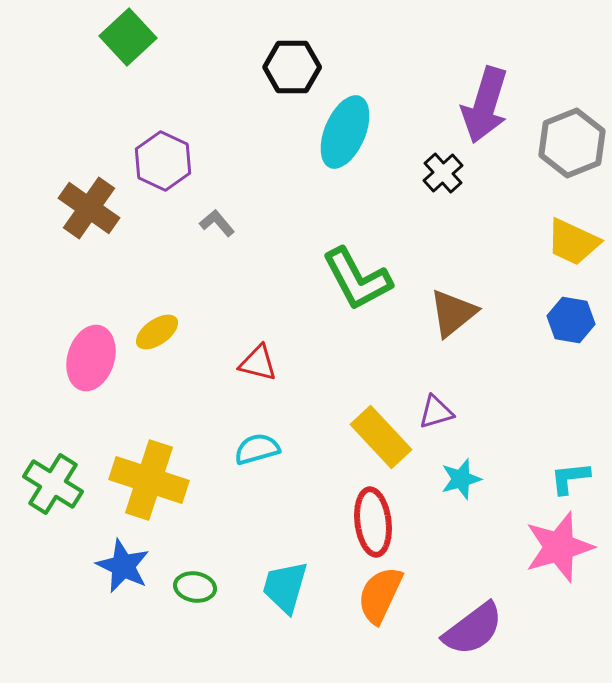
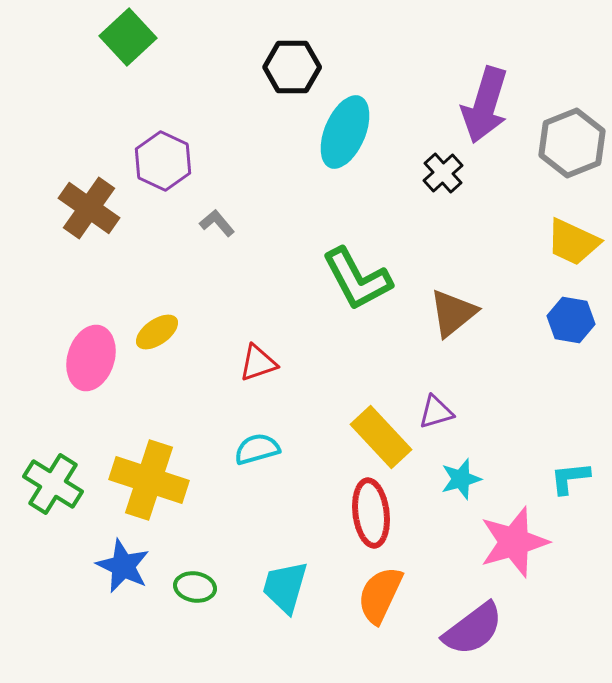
red triangle: rotated 33 degrees counterclockwise
red ellipse: moved 2 px left, 9 px up
pink star: moved 45 px left, 5 px up
